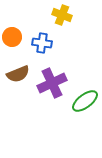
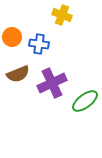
blue cross: moved 3 px left, 1 px down
